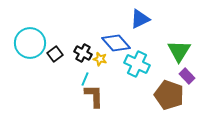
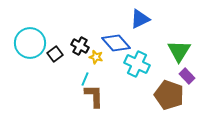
black cross: moved 3 px left, 7 px up
yellow star: moved 4 px left, 2 px up
